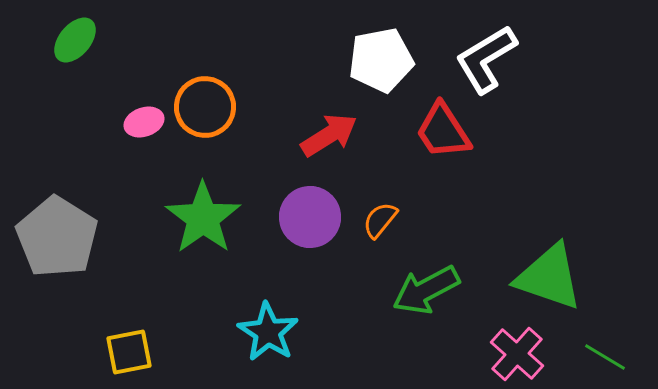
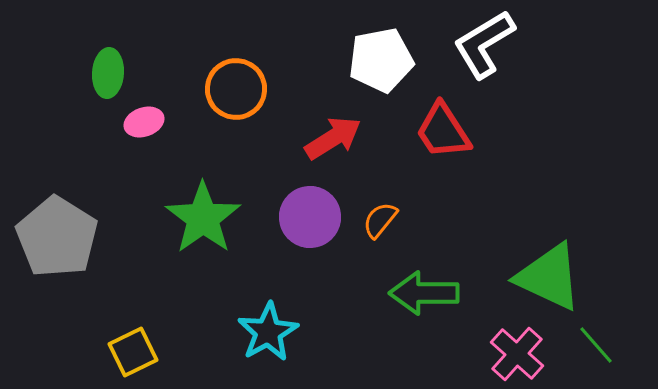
green ellipse: moved 33 px right, 33 px down; rotated 36 degrees counterclockwise
white L-shape: moved 2 px left, 15 px up
orange circle: moved 31 px right, 18 px up
red arrow: moved 4 px right, 3 px down
green triangle: rotated 6 degrees clockwise
green arrow: moved 2 px left, 3 px down; rotated 28 degrees clockwise
cyan star: rotated 10 degrees clockwise
yellow square: moved 4 px right; rotated 15 degrees counterclockwise
green line: moved 9 px left, 12 px up; rotated 18 degrees clockwise
